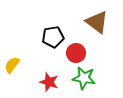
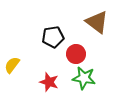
red circle: moved 1 px down
